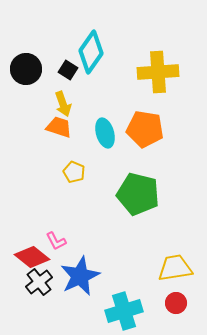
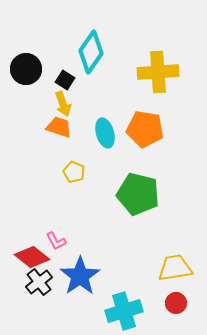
black square: moved 3 px left, 10 px down
blue star: rotated 9 degrees counterclockwise
